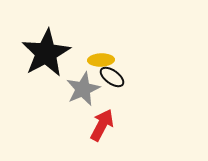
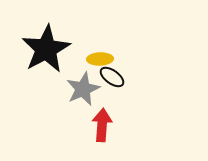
black star: moved 4 px up
yellow ellipse: moved 1 px left, 1 px up
red arrow: rotated 24 degrees counterclockwise
